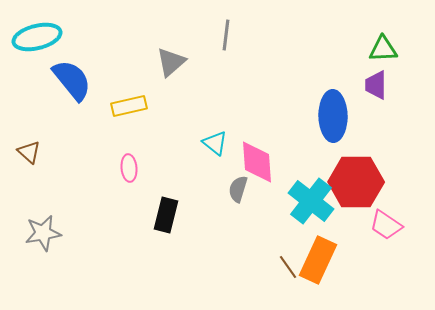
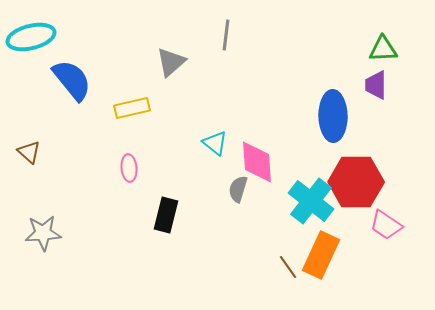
cyan ellipse: moved 6 px left
yellow rectangle: moved 3 px right, 2 px down
gray star: rotated 6 degrees clockwise
orange rectangle: moved 3 px right, 5 px up
